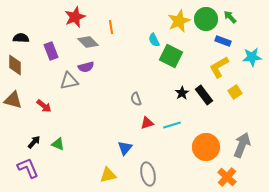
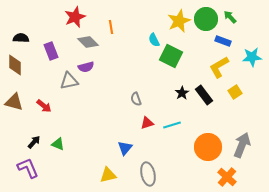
brown triangle: moved 1 px right, 2 px down
orange circle: moved 2 px right
